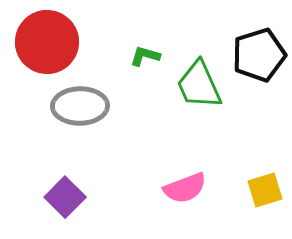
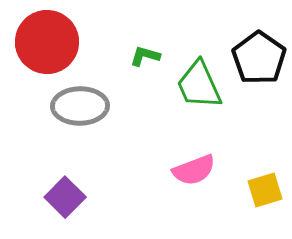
black pentagon: moved 3 px down; rotated 20 degrees counterclockwise
pink semicircle: moved 9 px right, 18 px up
